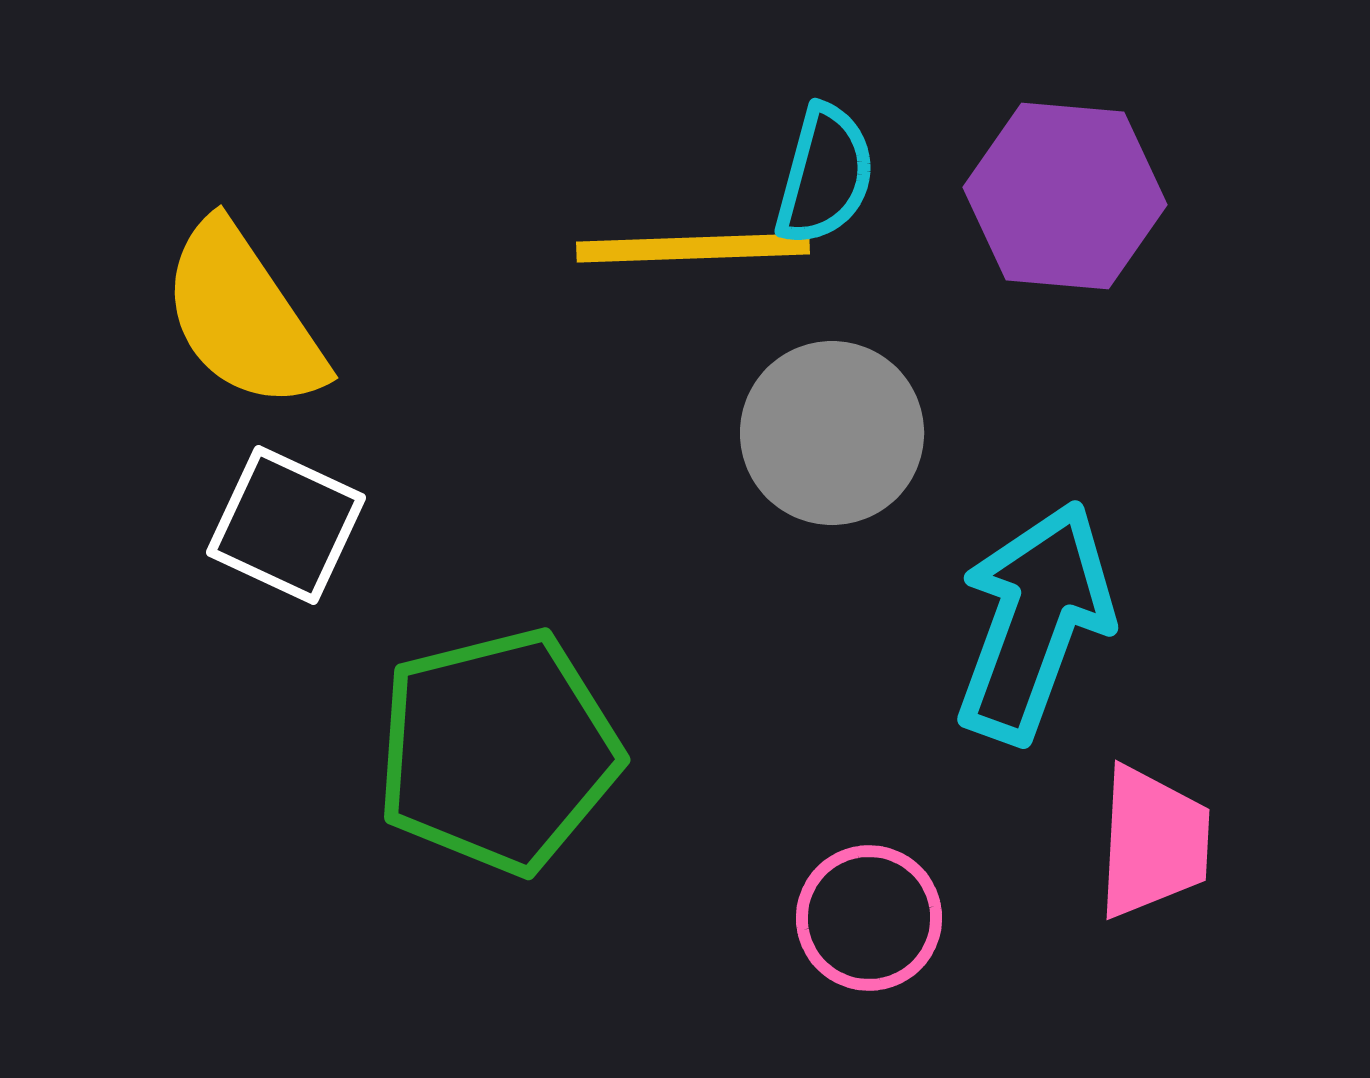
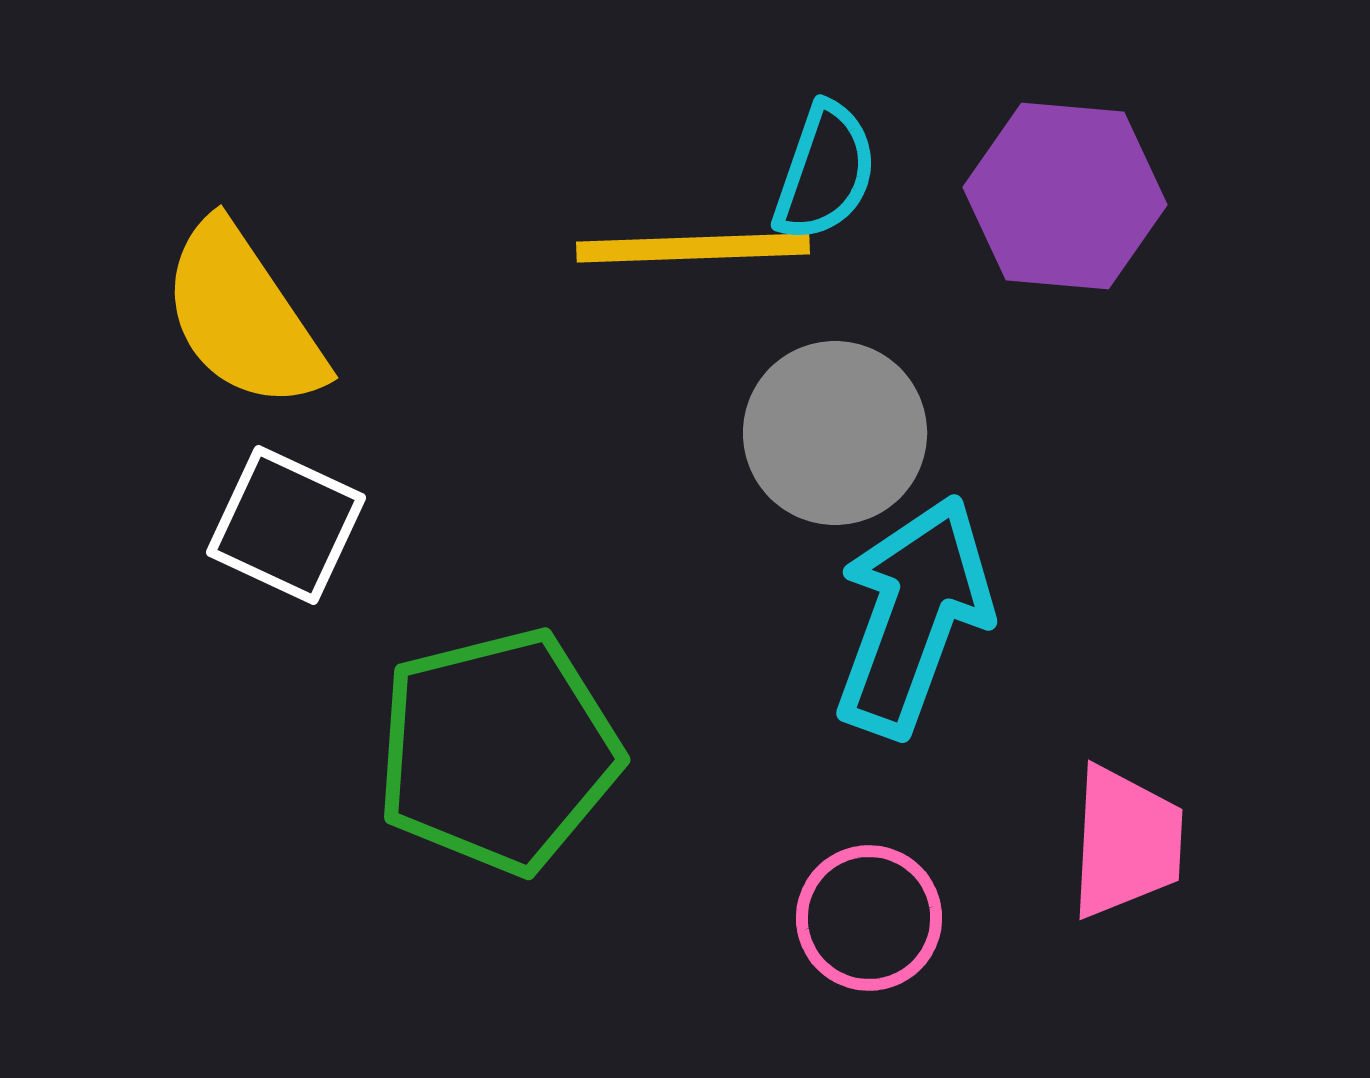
cyan semicircle: moved 3 px up; rotated 4 degrees clockwise
gray circle: moved 3 px right
cyan arrow: moved 121 px left, 6 px up
pink trapezoid: moved 27 px left
